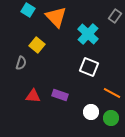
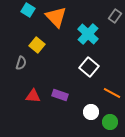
white square: rotated 18 degrees clockwise
green circle: moved 1 px left, 4 px down
